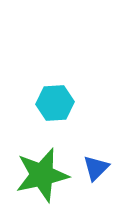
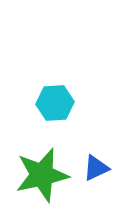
blue triangle: rotated 20 degrees clockwise
